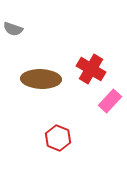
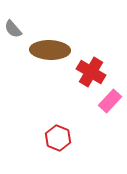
gray semicircle: rotated 30 degrees clockwise
red cross: moved 3 px down
brown ellipse: moved 9 px right, 29 px up
